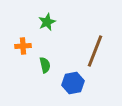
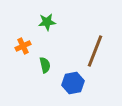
green star: rotated 18 degrees clockwise
orange cross: rotated 21 degrees counterclockwise
